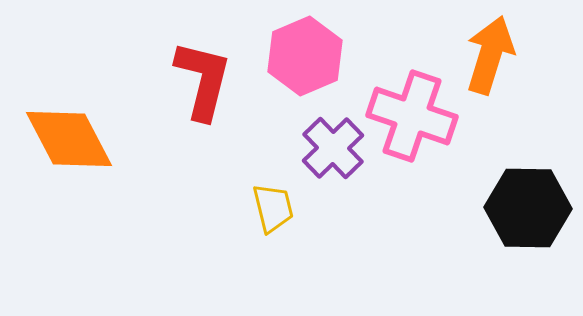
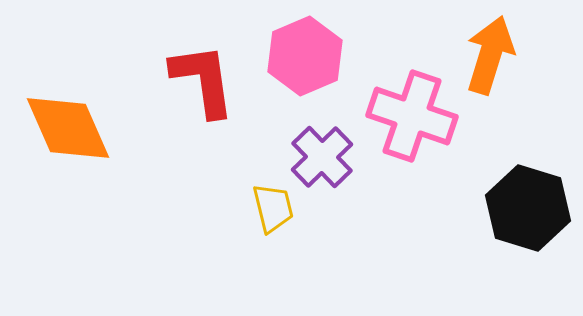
red L-shape: rotated 22 degrees counterclockwise
orange diamond: moved 1 px left, 11 px up; rotated 4 degrees clockwise
purple cross: moved 11 px left, 9 px down
black hexagon: rotated 16 degrees clockwise
